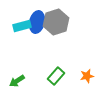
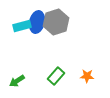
orange star: rotated 16 degrees clockwise
